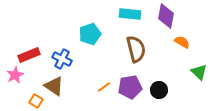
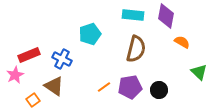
cyan rectangle: moved 3 px right, 1 px down
brown semicircle: rotated 28 degrees clockwise
orange square: moved 3 px left, 1 px up; rotated 24 degrees clockwise
